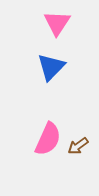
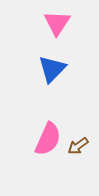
blue triangle: moved 1 px right, 2 px down
